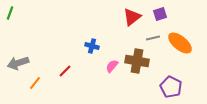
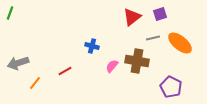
red line: rotated 16 degrees clockwise
